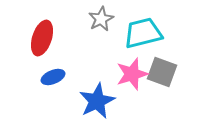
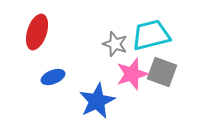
gray star: moved 14 px right, 25 px down; rotated 25 degrees counterclockwise
cyan trapezoid: moved 8 px right, 2 px down
red ellipse: moved 5 px left, 6 px up
